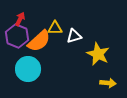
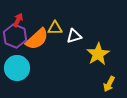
red arrow: moved 2 px left, 1 px down
purple hexagon: moved 2 px left
orange semicircle: moved 2 px left, 2 px up
yellow star: rotated 15 degrees clockwise
cyan circle: moved 11 px left, 1 px up
yellow arrow: moved 1 px right, 1 px down; rotated 112 degrees clockwise
